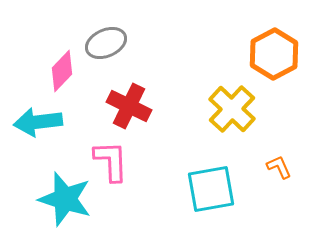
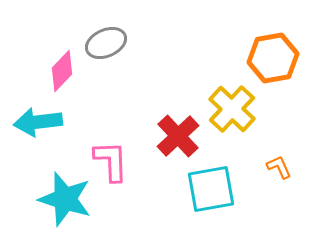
orange hexagon: moved 1 px left, 4 px down; rotated 18 degrees clockwise
red cross: moved 49 px right, 30 px down; rotated 21 degrees clockwise
